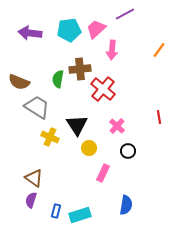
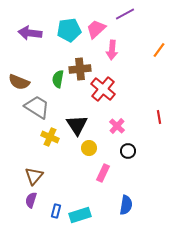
brown triangle: moved 2 px up; rotated 36 degrees clockwise
